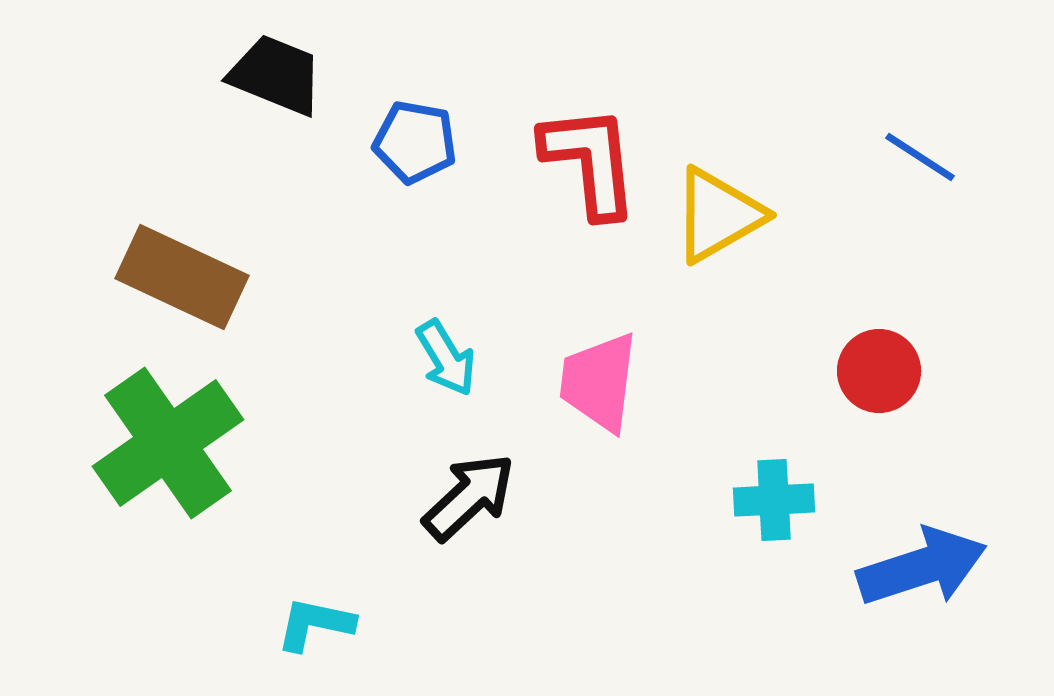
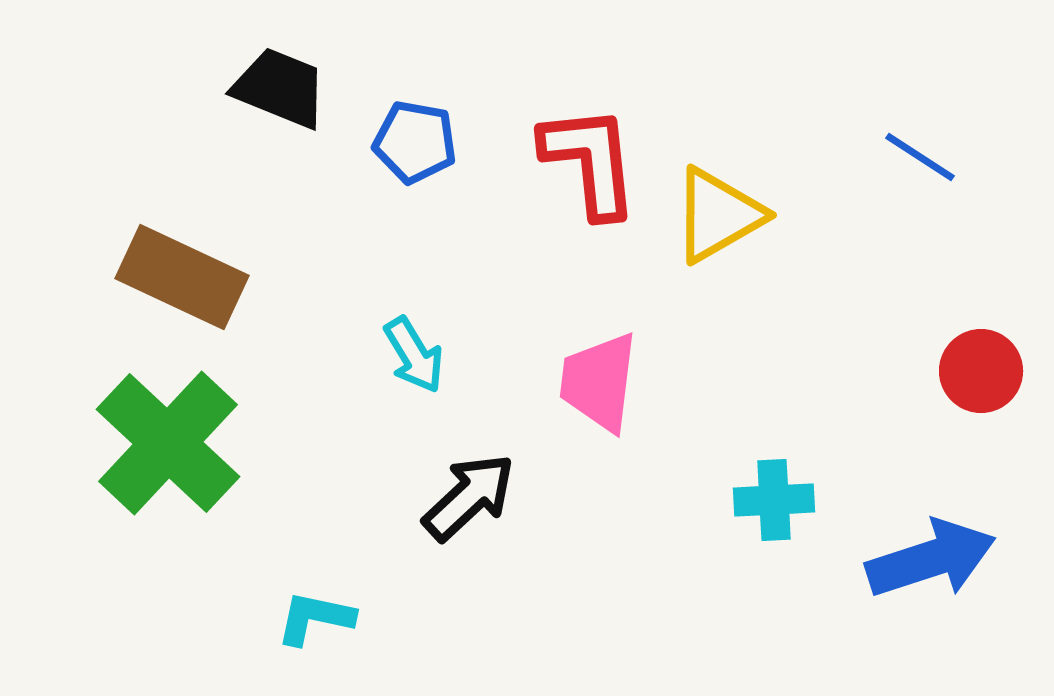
black trapezoid: moved 4 px right, 13 px down
cyan arrow: moved 32 px left, 3 px up
red circle: moved 102 px right
green cross: rotated 12 degrees counterclockwise
blue arrow: moved 9 px right, 8 px up
cyan L-shape: moved 6 px up
